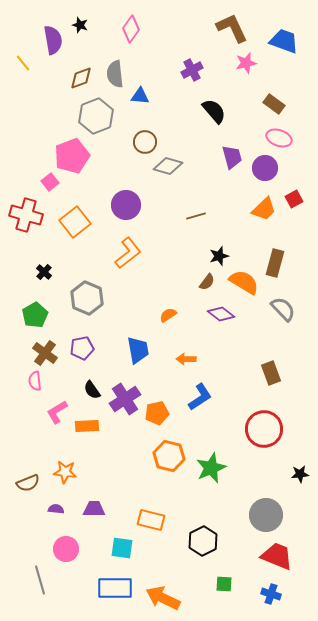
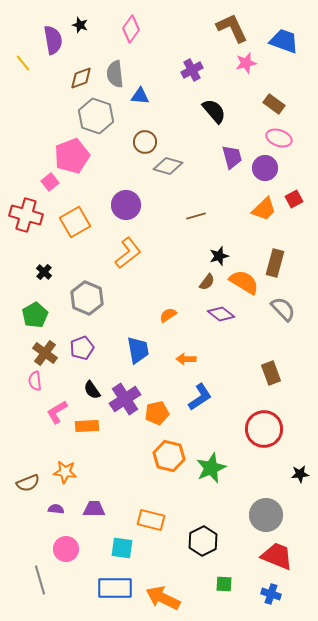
gray hexagon at (96, 116): rotated 20 degrees counterclockwise
orange square at (75, 222): rotated 8 degrees clockwise
purple pentagon at (82, 348): rotated 10 degrees counterclockwise
